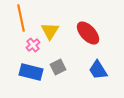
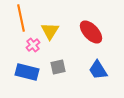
red ellipse: moved 3 px right, 1 px up
gray square: rotated 14 degrees clockwise
blue rectangle: moved 4 px left
